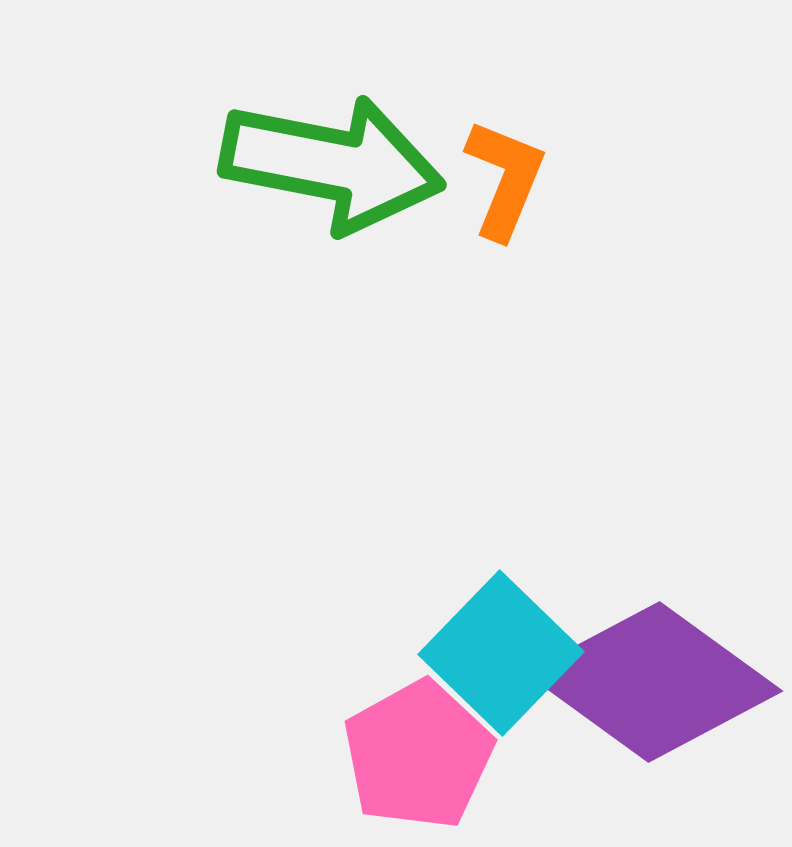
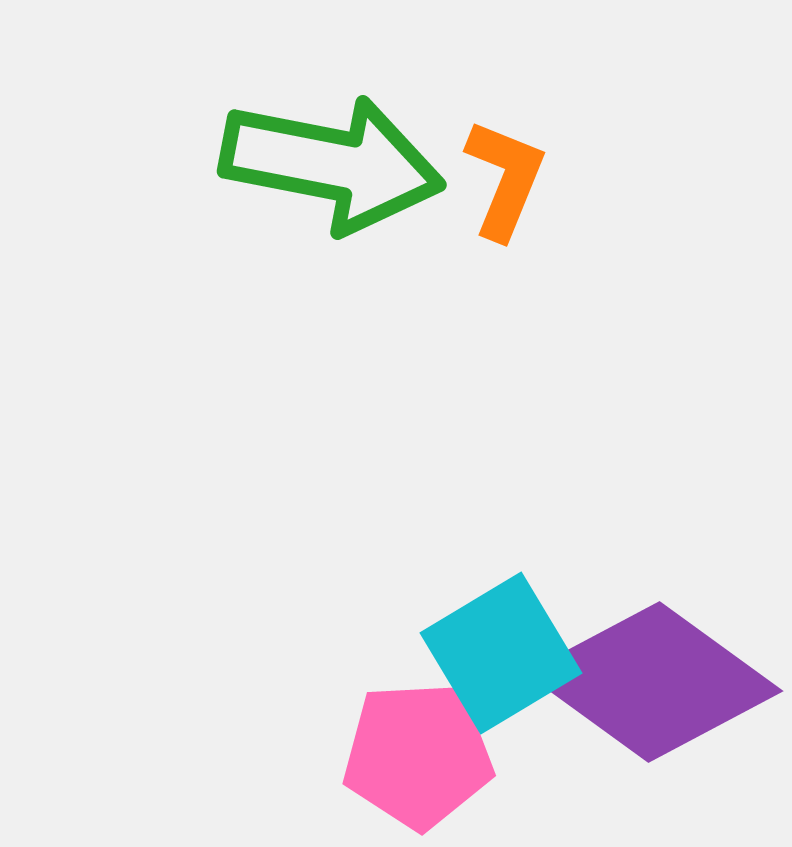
cyan square: rotated 15 degrees clockwise
pink pentagon: rotated 26 degrees clockwise
